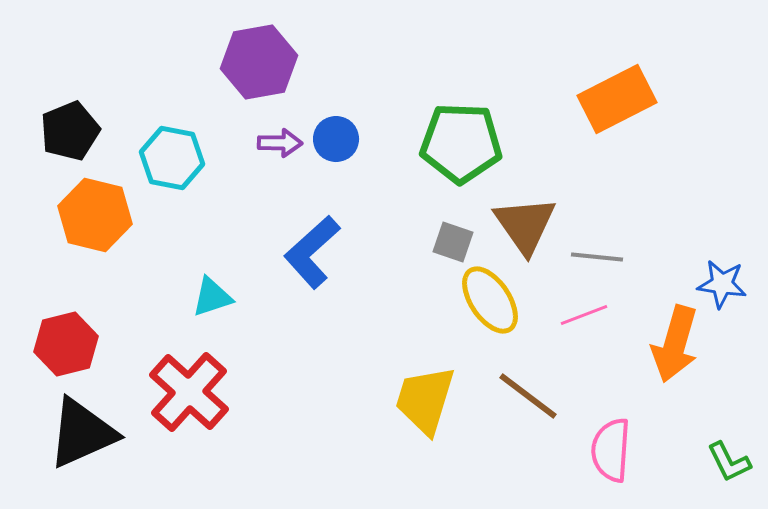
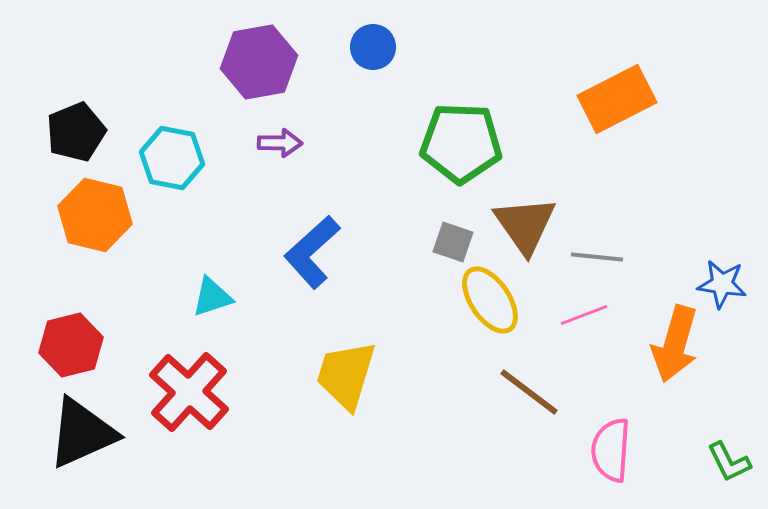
black pentagon: moved 6 px right, 1 px down
blue circle: moved 37 px right, 92 px up
red hexagon: moved 5 px right, 1 px down
brown line: moved 1 px right, 4 px up
yellow trapezoid: moved 79 px left, 25 px up
